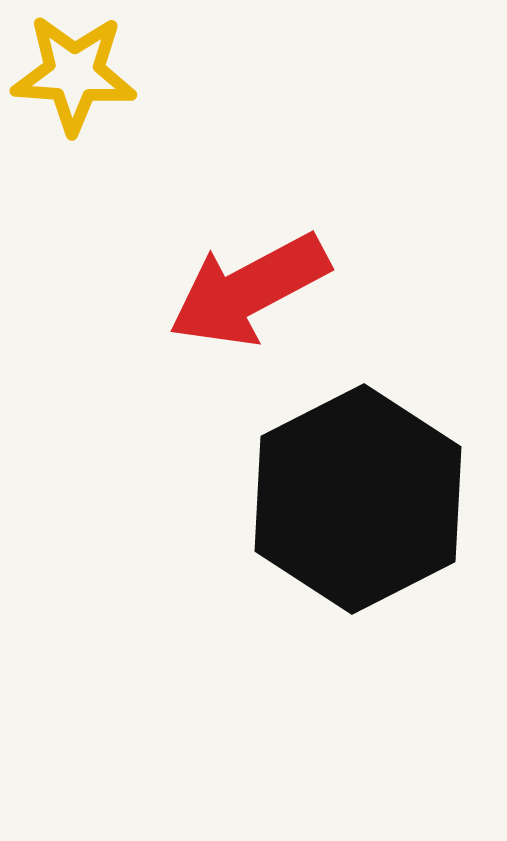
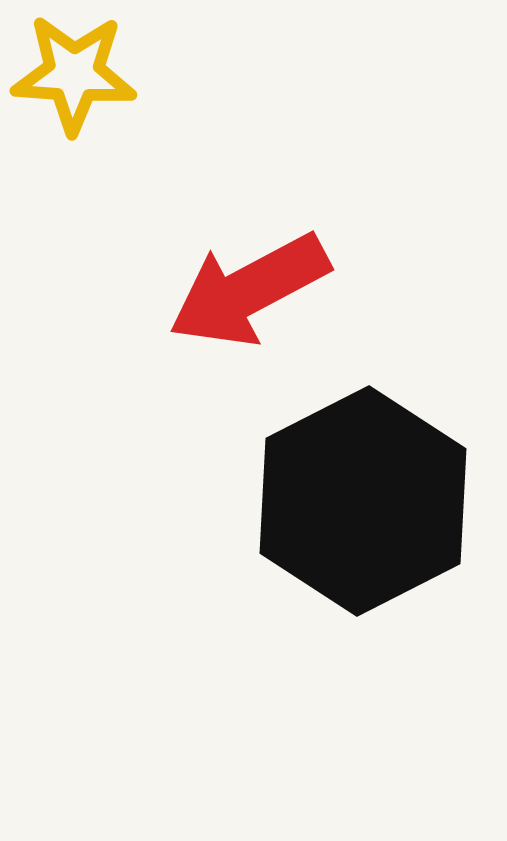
black hexagon: moved 5 px right, 2 px down
